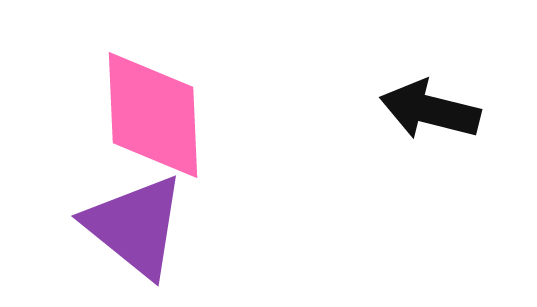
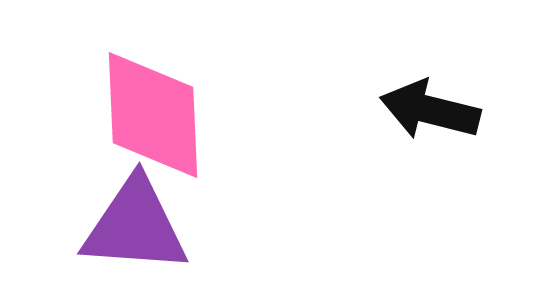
purple triangle: rotated 35 degrees counterclockwise
